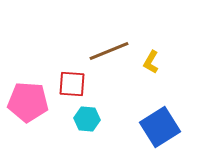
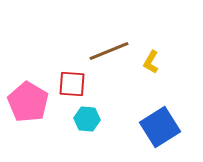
pink pentagon: rotated 27 degrees clockwise
